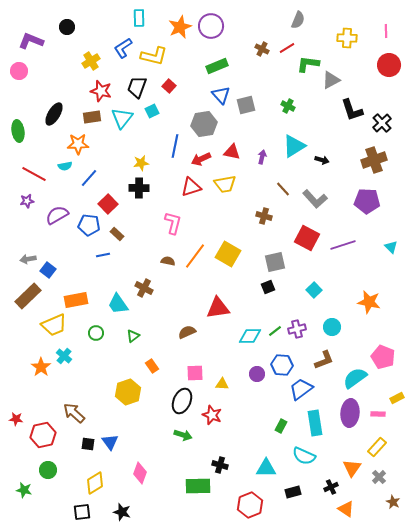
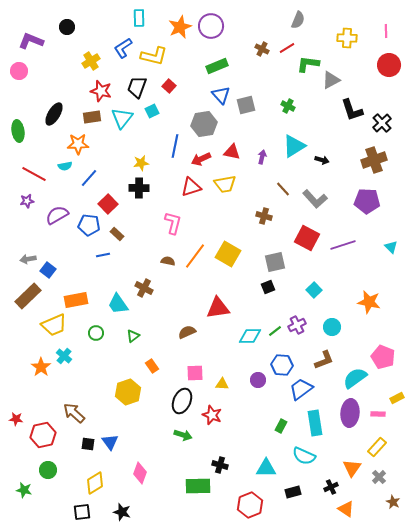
purple cross at (297, 329): moved 4 px up; rotated 12 degrees counterclockwise
purple circle at (257, 374): moved 1 px right, 6 px down
